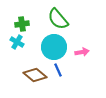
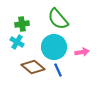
brown diamond: moved 2 px left, 8 px up
